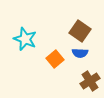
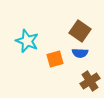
cyan star: moved 2 px right, 2 px down
orange square: rotated 24 degrees clockwise
